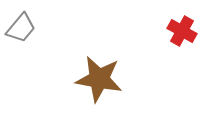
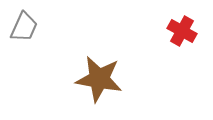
gray trapezoid: moved 3 px right, 1 px up; rotated 16 degrees counterclockwise
